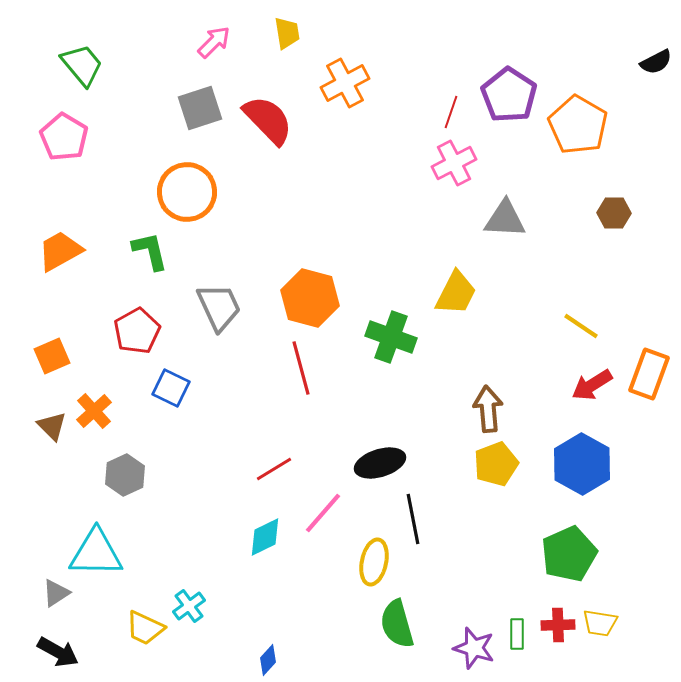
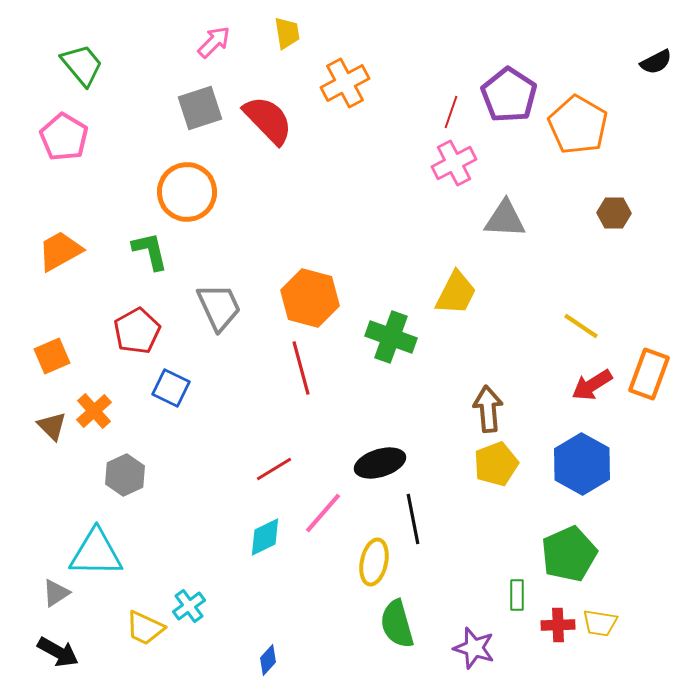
green rectangle at (517, 634): moved 39 px up
